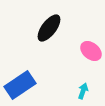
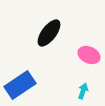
black ellipse: moved 5 px down
pink ellipse: moved 2 px left, 4 px down; rotated 15 degrees counterclockwise
